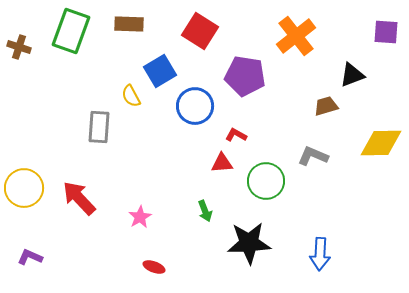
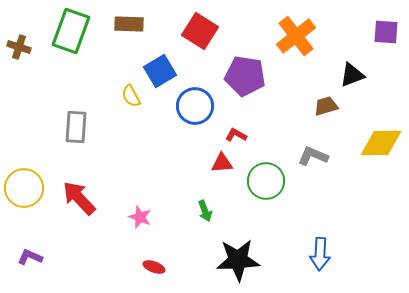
gray rectangle: moved 23 px left
pink star: rotated 20 degrees counterclockwise
black star: moved 11 px left, 17 px down
